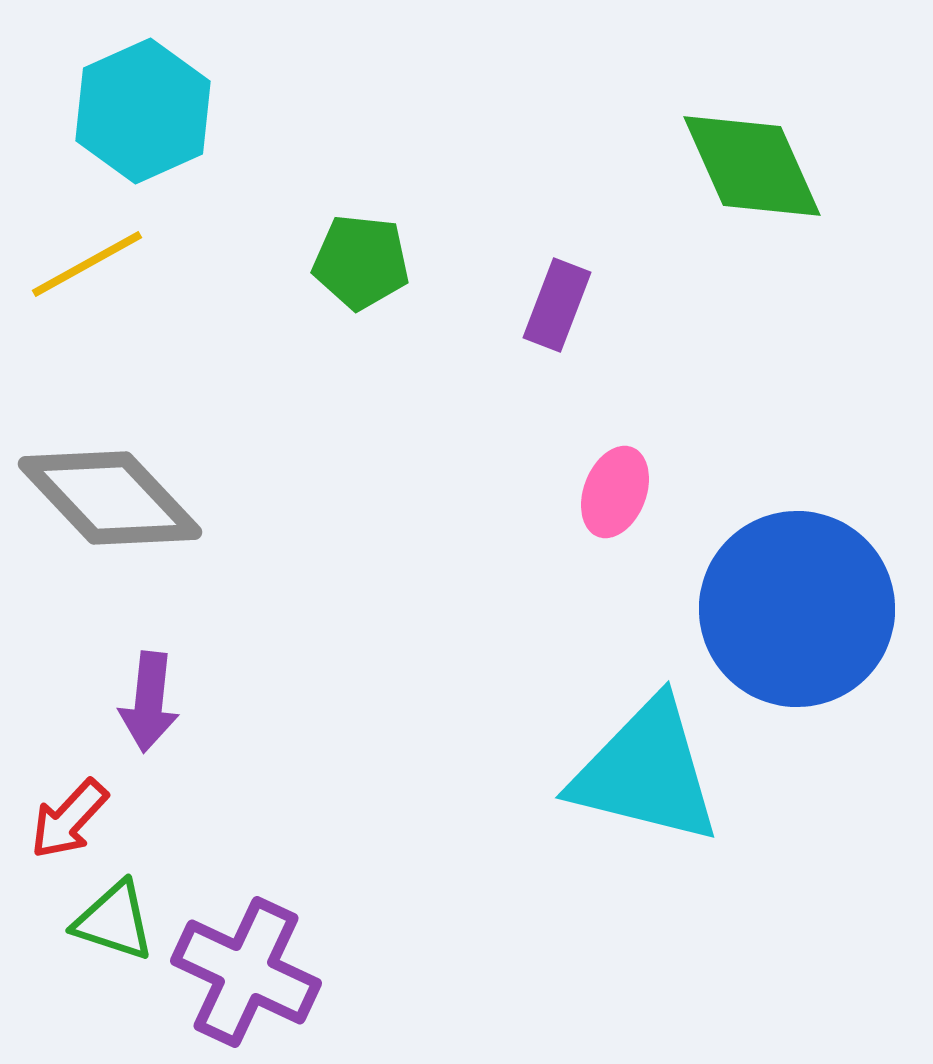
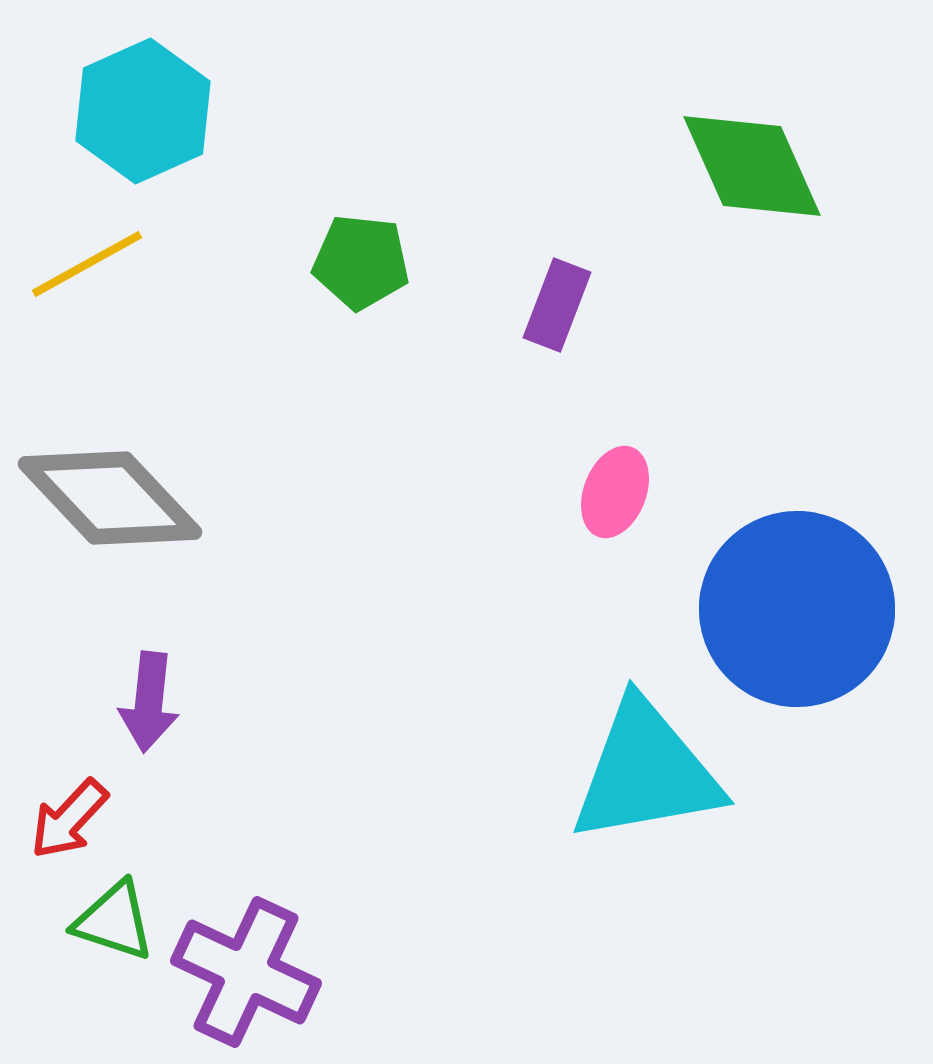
cyan triangle: rotated 24 degrees counterclockwise
